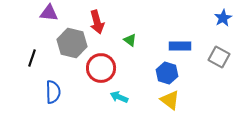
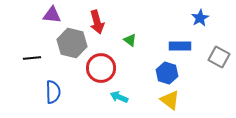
purple triangle: moved 3 px right, 2 px down
blue star: moved 23 px left
black line: rotated 66 degrees clockwise
